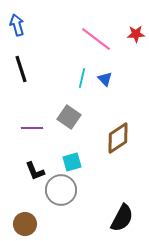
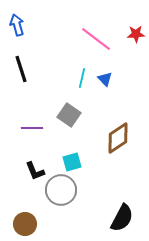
gray square: moved 2 px up
